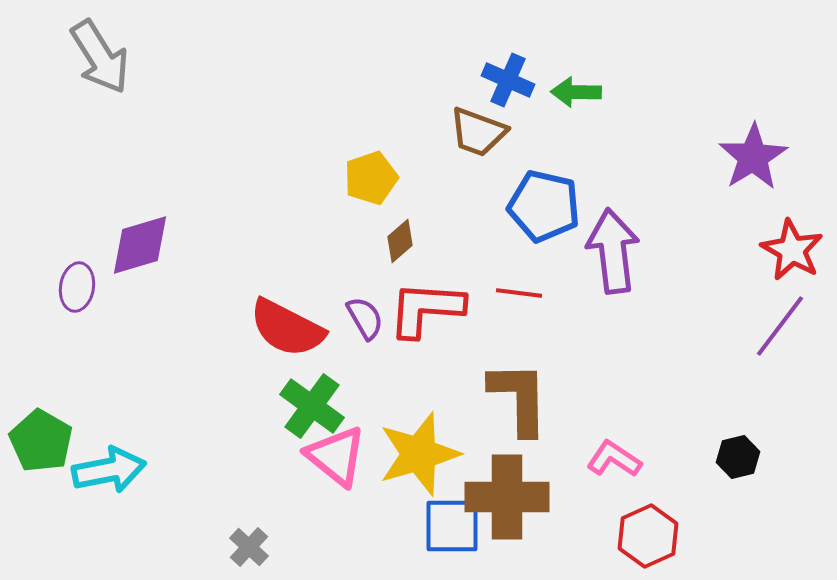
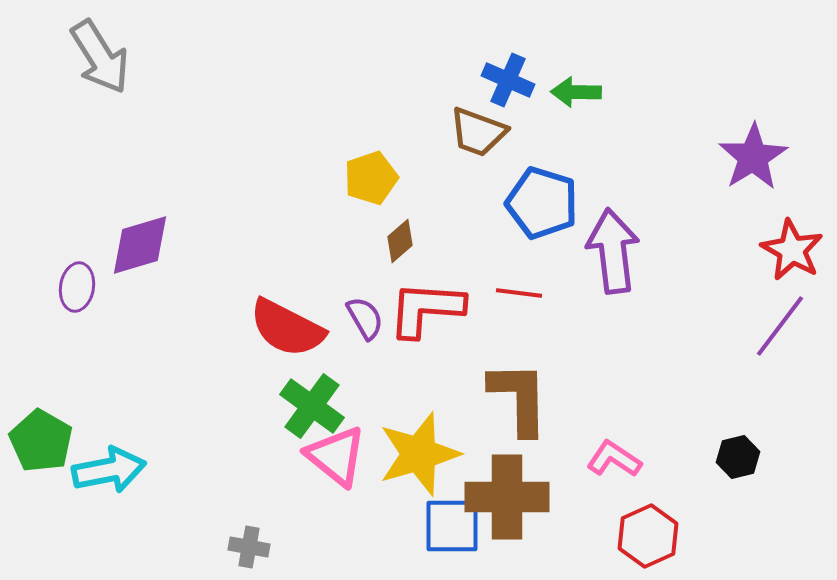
blue pentagon: moved 2 px left, 3 px up; rotated 4 degrees clockwise
gray cross: rotated 33 degrees counterclockwise
